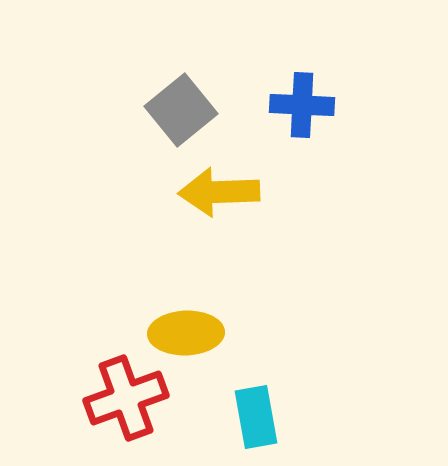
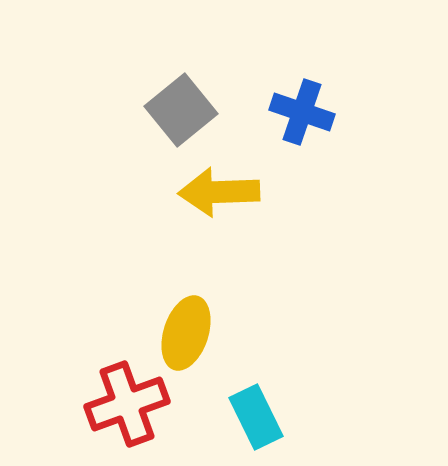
blue cross: moved 7 px down; rotated 16 degrees clockwise
yellow ellipse: rotated 70 degrees counterclockwise
red cross: moved 1 px right, 6 px down
cyan rectangle: rotated 16 degrees counterclockwise
